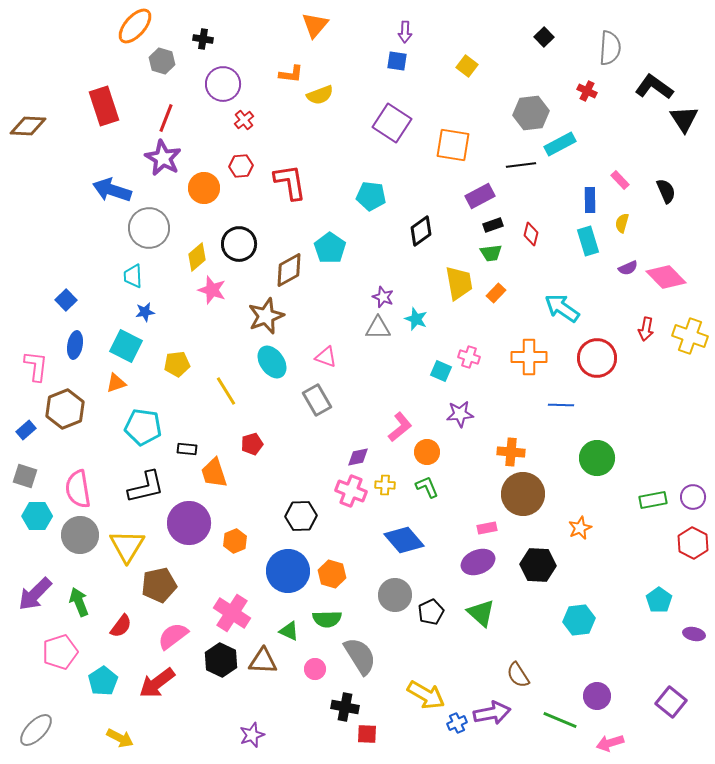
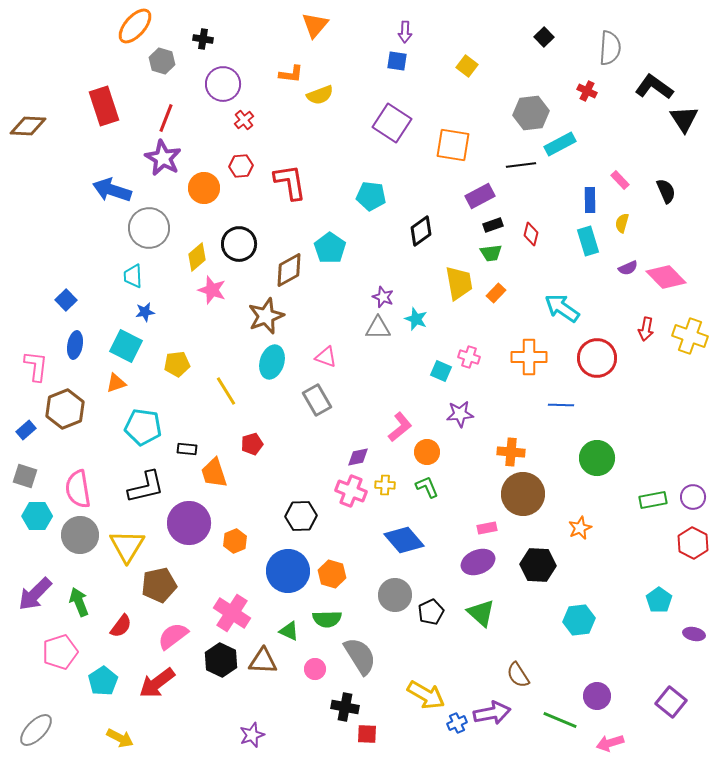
cyan ellipse at (272, 362): rotated 52 degrees clockwise
